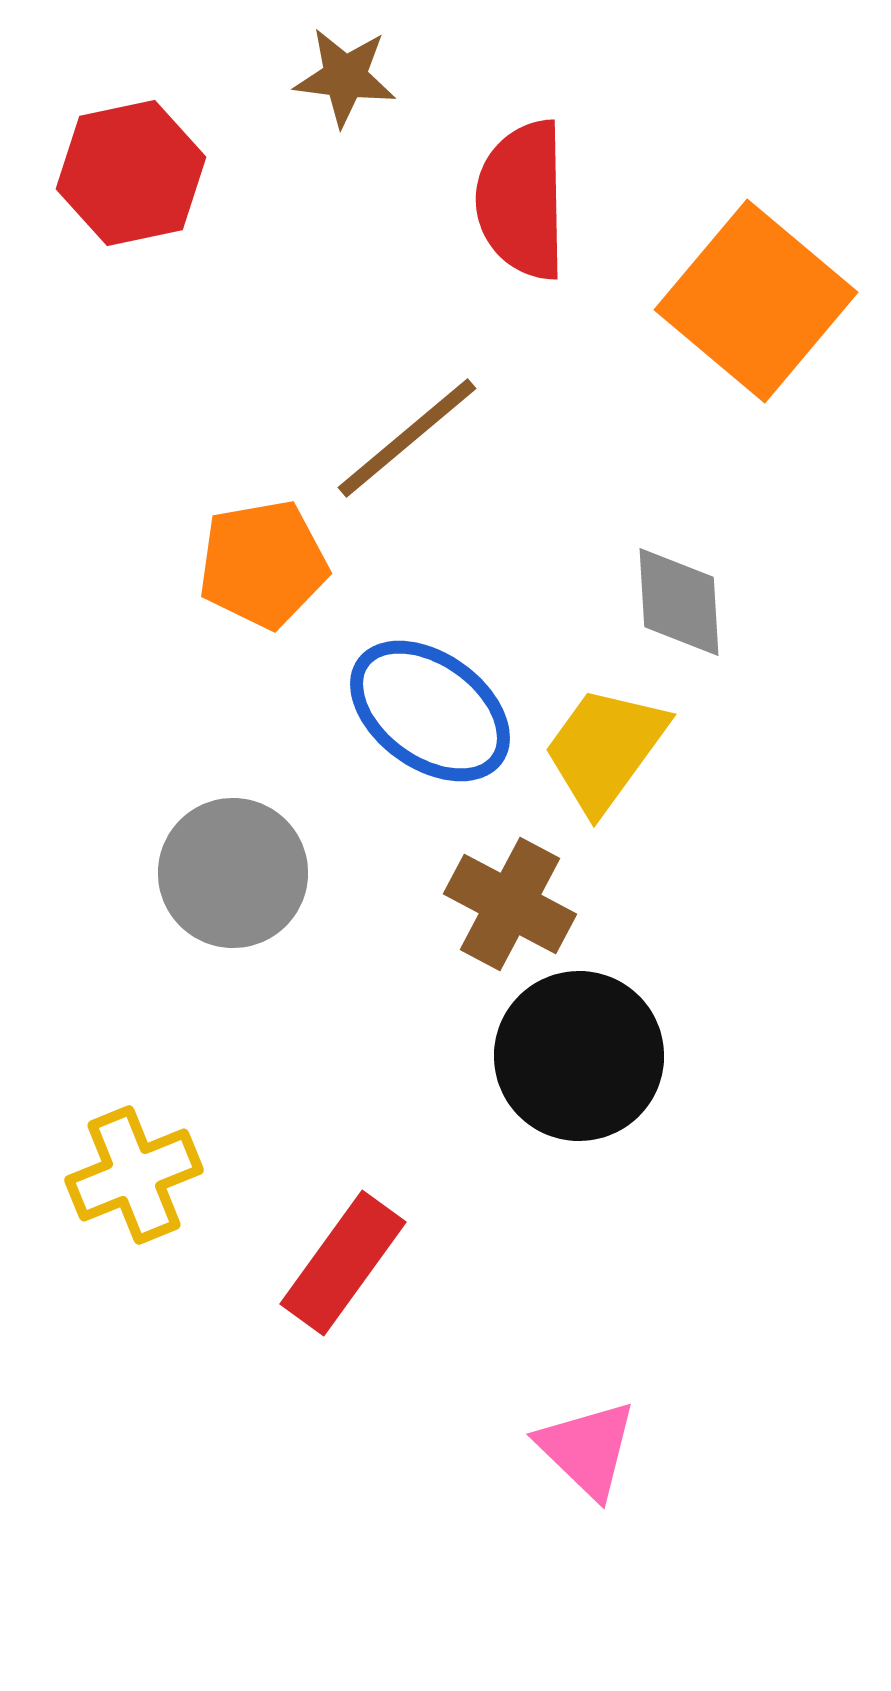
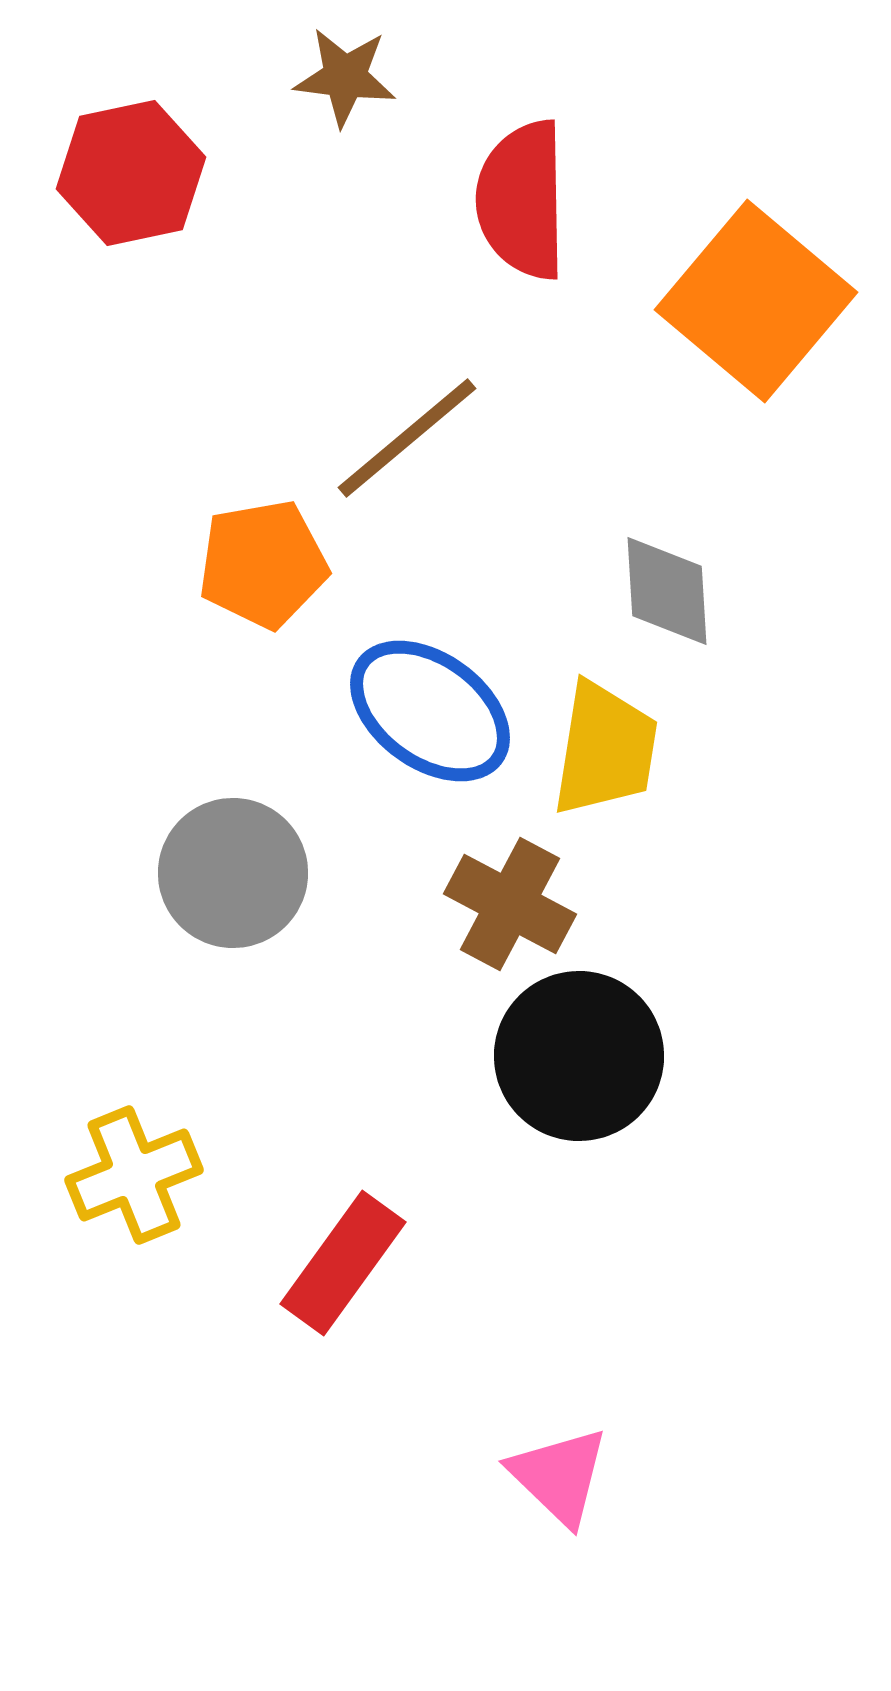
gray diamond: moved 12 px left, 11 px up
yellow trapezoid: rotated 153 degrees clockwise
pink triangle: moved 28 px left, 27 px down
